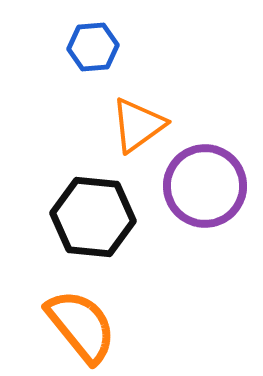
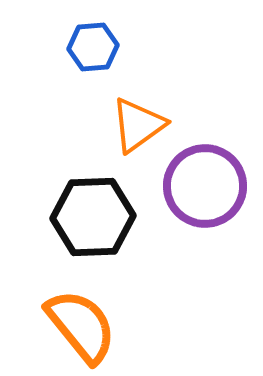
black hexagon: rotated 8 degrees counterclockwise
